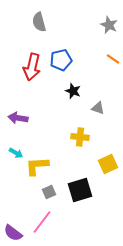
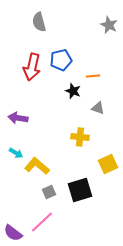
orange line: moved 20 px left, 17 px down; rotated 40 degrees counterclockwise
yellow L-shape: rotated 45 degrees clockwise
pink line: rotated 10 degrees clockwise
